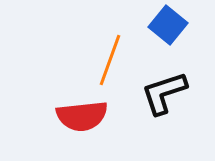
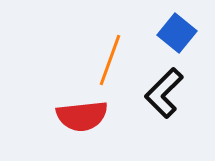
blue square: moved 9 px right, 8 px down
black L-shape: rotated 27 degrees counterclockwise
